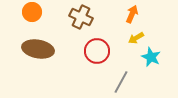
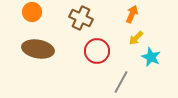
brown cross: moved 1 px down
yellow arrow: rotated 14 degrees counterclockwise
